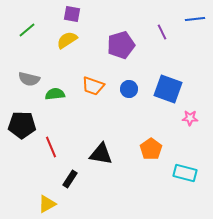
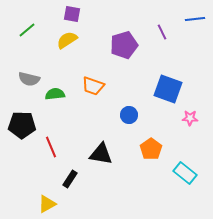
purple pentagon: moved 3 px right
blue circle: moved 26 px down
cyan rectangle: rotated 25 degrees clockwise
